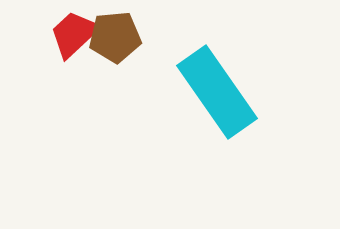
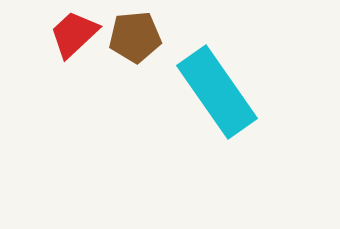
brown pentagon: moved 20 px right
